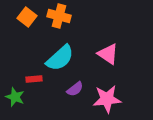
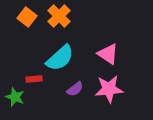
orange cross: rotated 30 degrees clockwise
pink star: moved 2 px right, 10 px up
